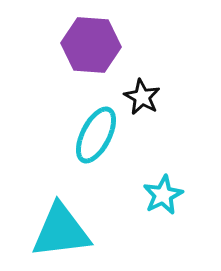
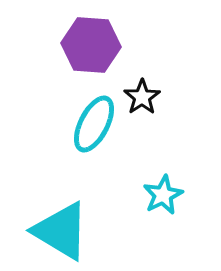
black star: rotated 9 degrees clockwise
cyan ellipse: moved 2 px left, 11 px up
cyan triangle: rotated 38 degrees clockwise
